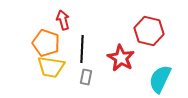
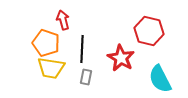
yellow trapezoid: moved 1 px down
cyan semicircle: rotated 52 degrees counterclockwise
